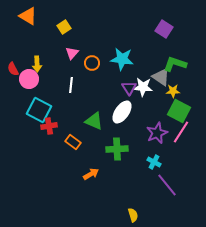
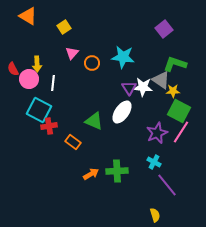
purple square: rotated 18 degrees clockwise
cyan star: moved 1 px right, 2 px up
gray triangle: moved 3 px down
white line: moved 18 px left, 2 px up
green cross: moved 22 px down
yellow semicircle: moved 22 px right
